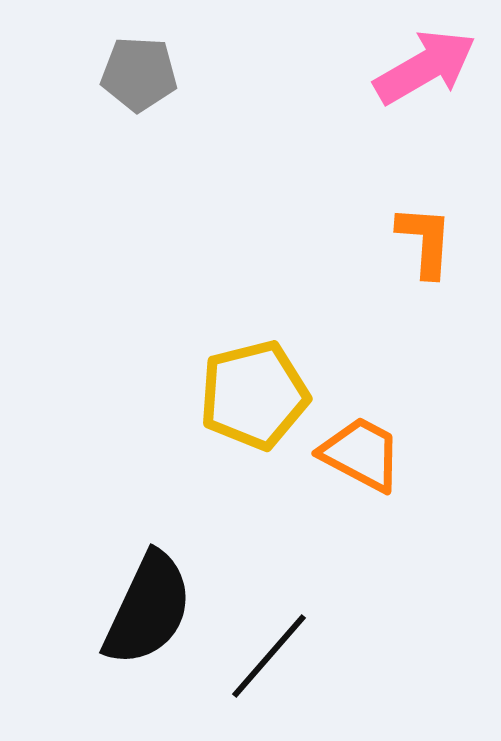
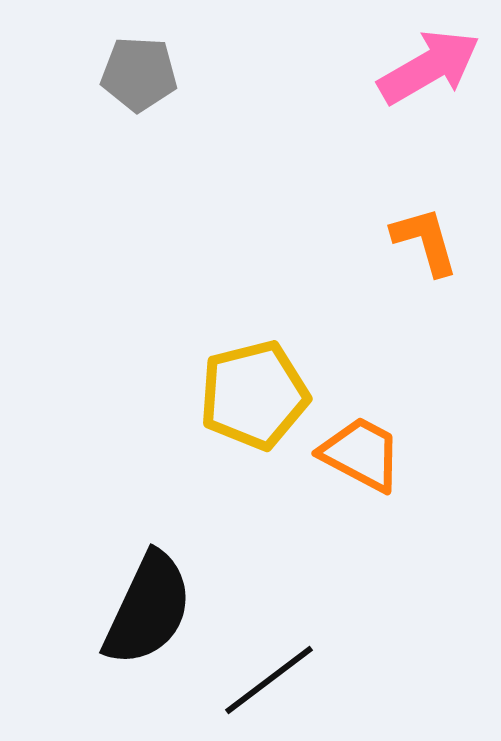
pink arrow: moved 4 px right
orange L-shape: rotated 20 degrees counterclockwise
black line: moved 24 px down; rotated 12 degrees clockwise
